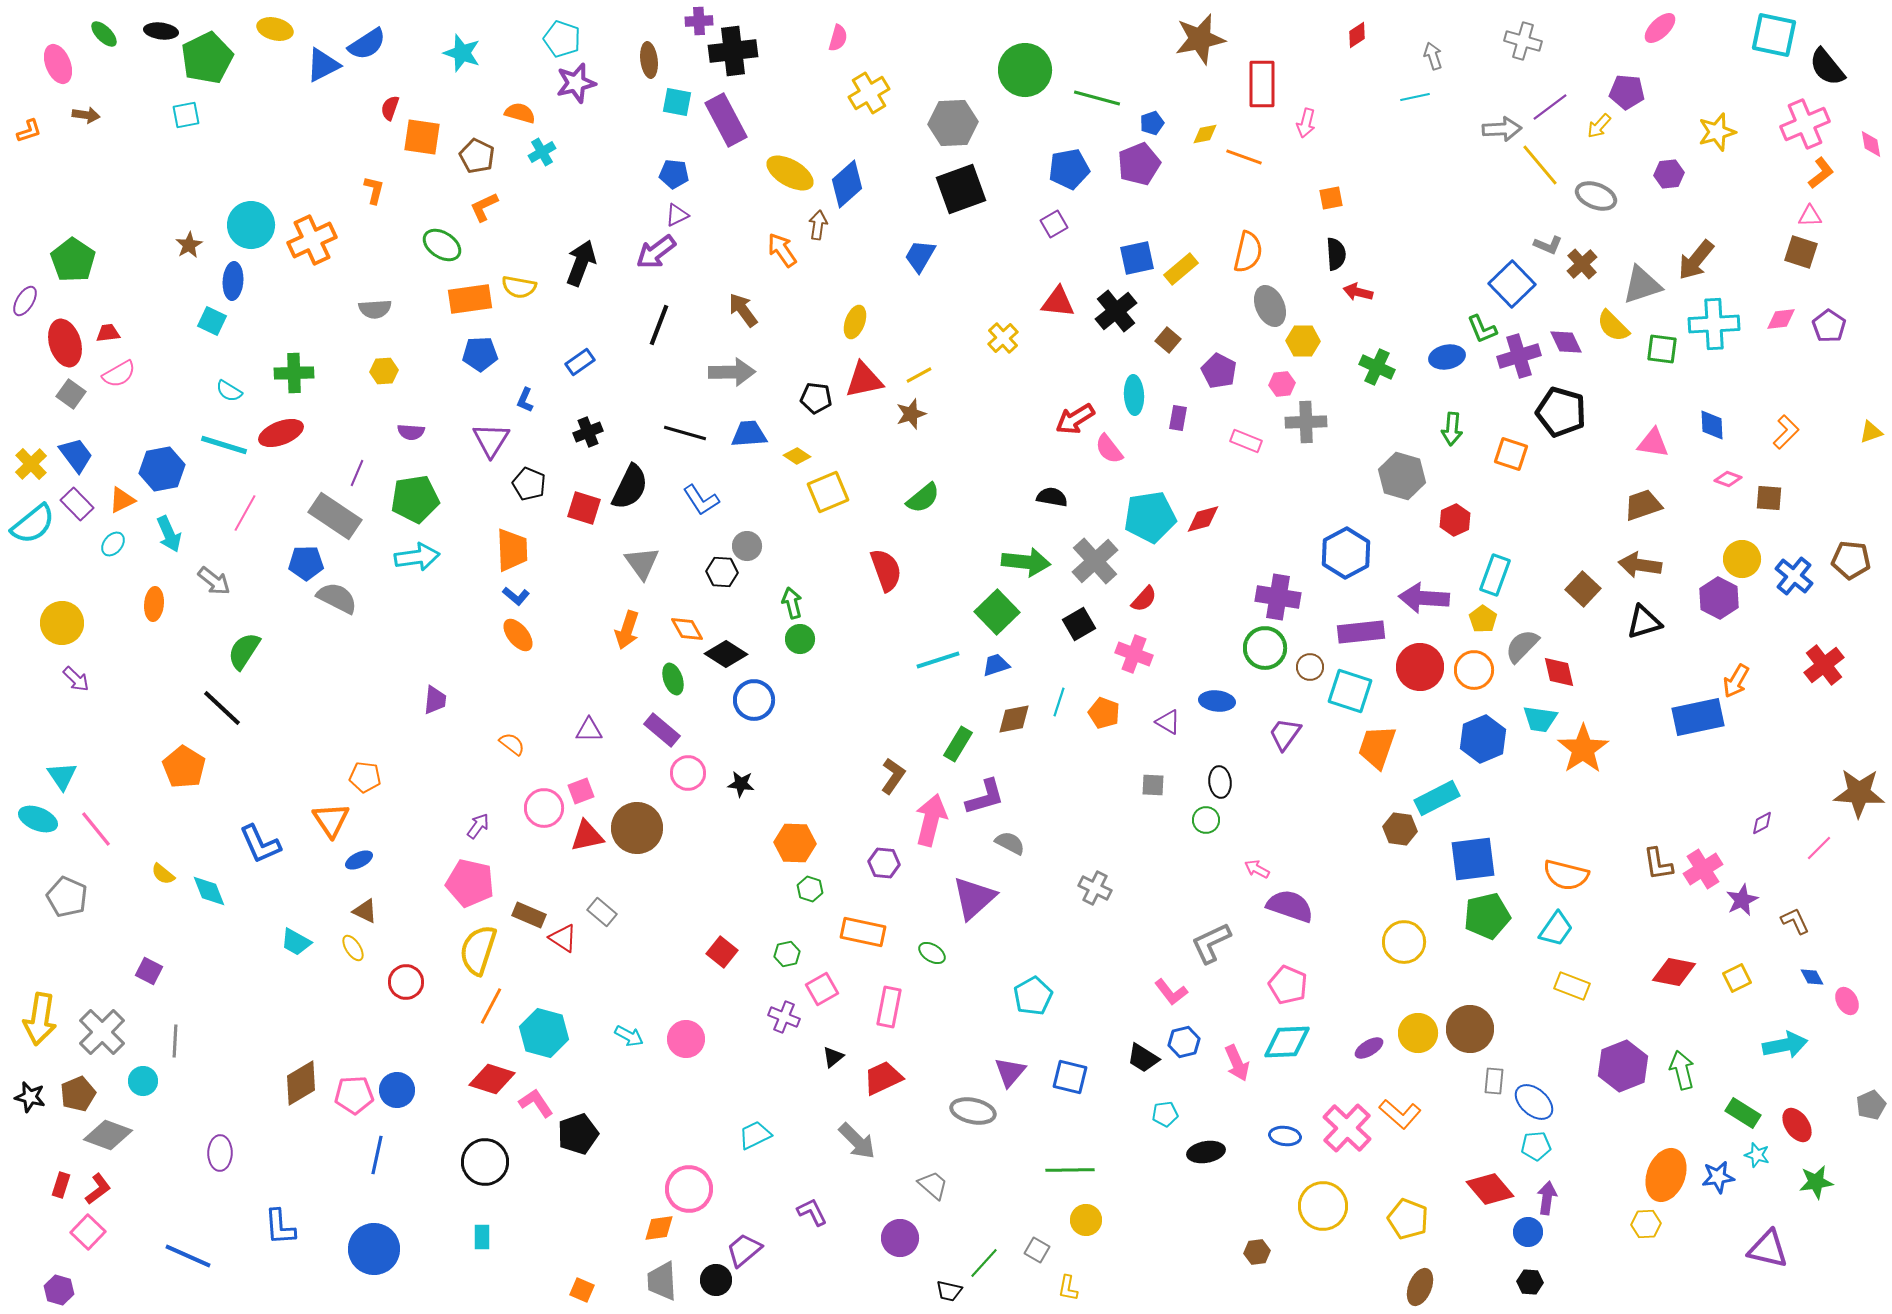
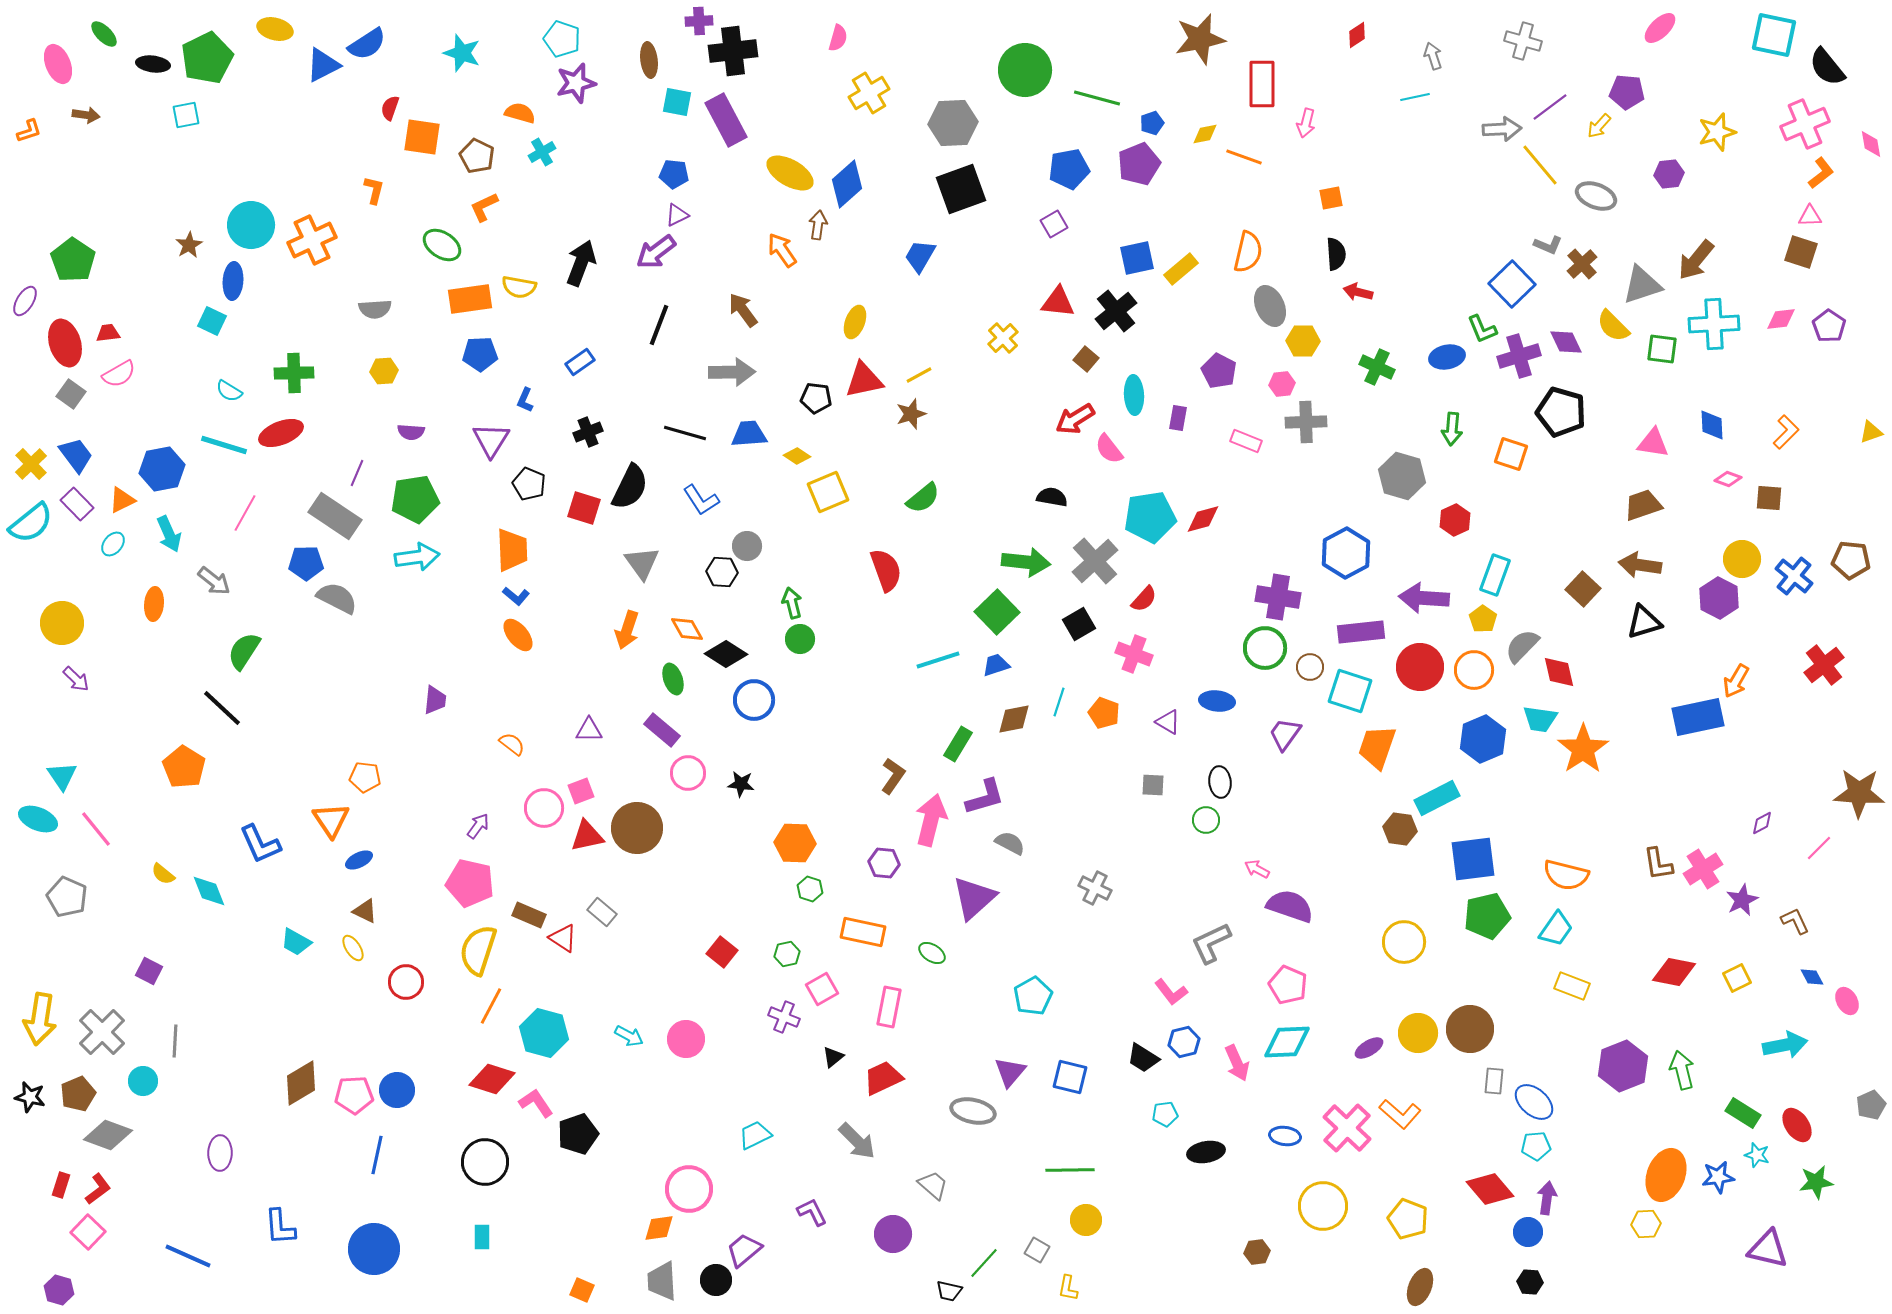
black ellipse at (161, 31): moved 8 px left, 33 px down
brown square at (1168, 340): moved 82 px left, 19 px down
cyan semicircle at (33, 524): moved 2 px left, 1 px up
purple circle at (900, 1238): moved 7 px left, 4 px up
